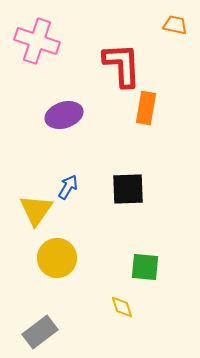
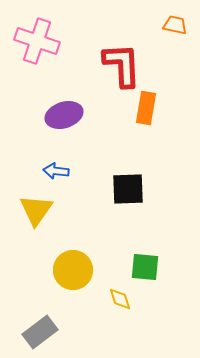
blue arrow: moved 12 px left, 16 px up; rotated 115 degrees counterclockwise
yellow circle: moved 16 px right, 12 px down
yellow diamond: moved 2 px left, 8 px up
